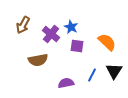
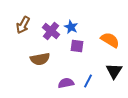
purple cross: moved 3 px up
orange semicircle: moved 3 px right, 2 px up; rotated 12 degrees counterclockwise
brown semicircle: moved 2 px right, 1 px up
blue line: moved 4 px left, 6 px down
